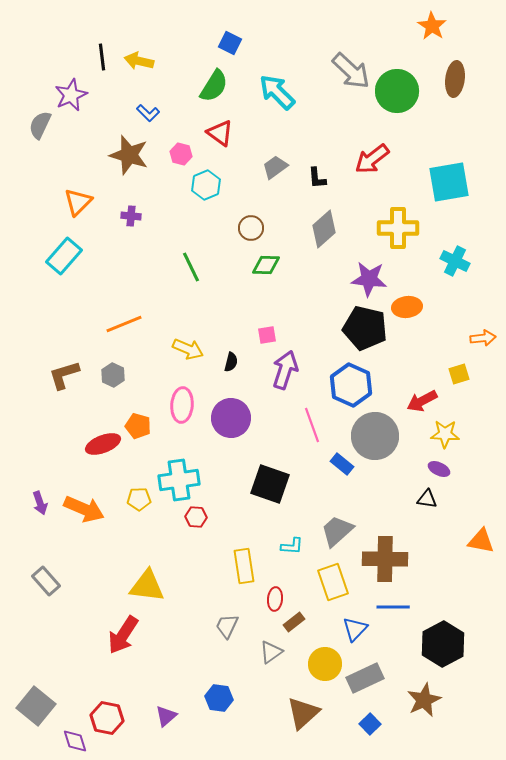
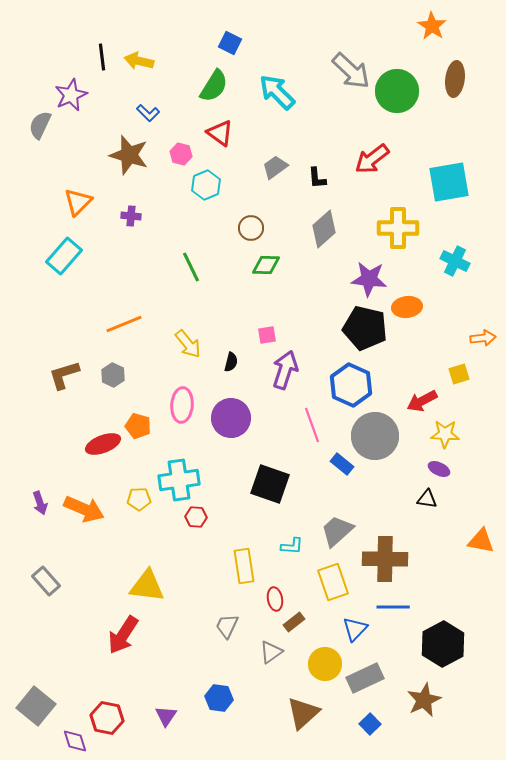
yellow arrow at (188, 349): moved 5 px up; rotated 28 degrees clockwise
red ellipse at (275, 599): rotated 15 degrees counterclockwise
purple triangle at (166, 716): rotated 15 degrees counterclockwise
